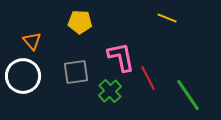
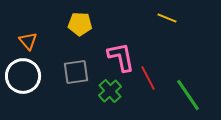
yellow pentagon: moved 2 px down
orange triangle: moved 4 px left
